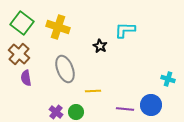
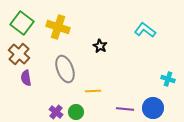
cyan L-shape: moved 20 px right; rotated 35 degrees clockwise
blue circle: moved 2 px right, 3 px down
